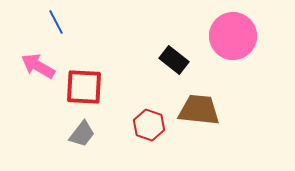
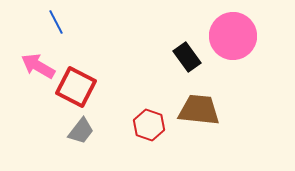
black rectangle: moved 13 px right, 3 px up; rotated 16 degrees clockwise
red square: moved 8 px left; rotated 24 degrees clockwise
gray trapezoid: moved 1 px left, 3 px up
